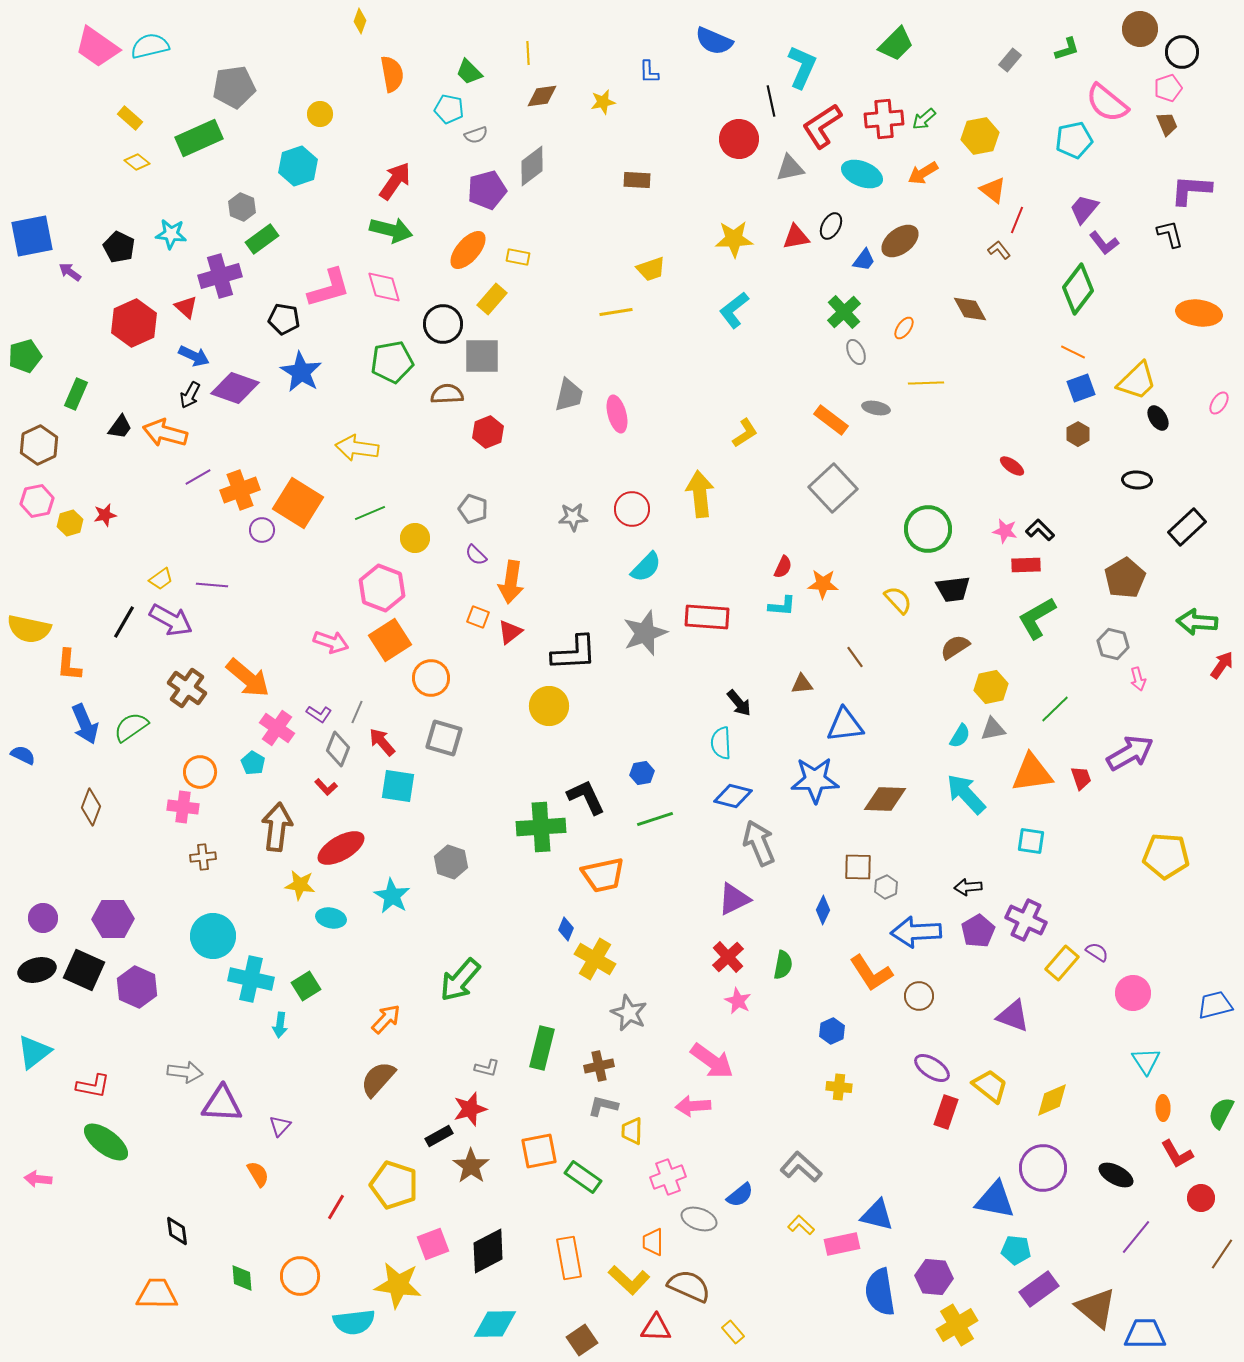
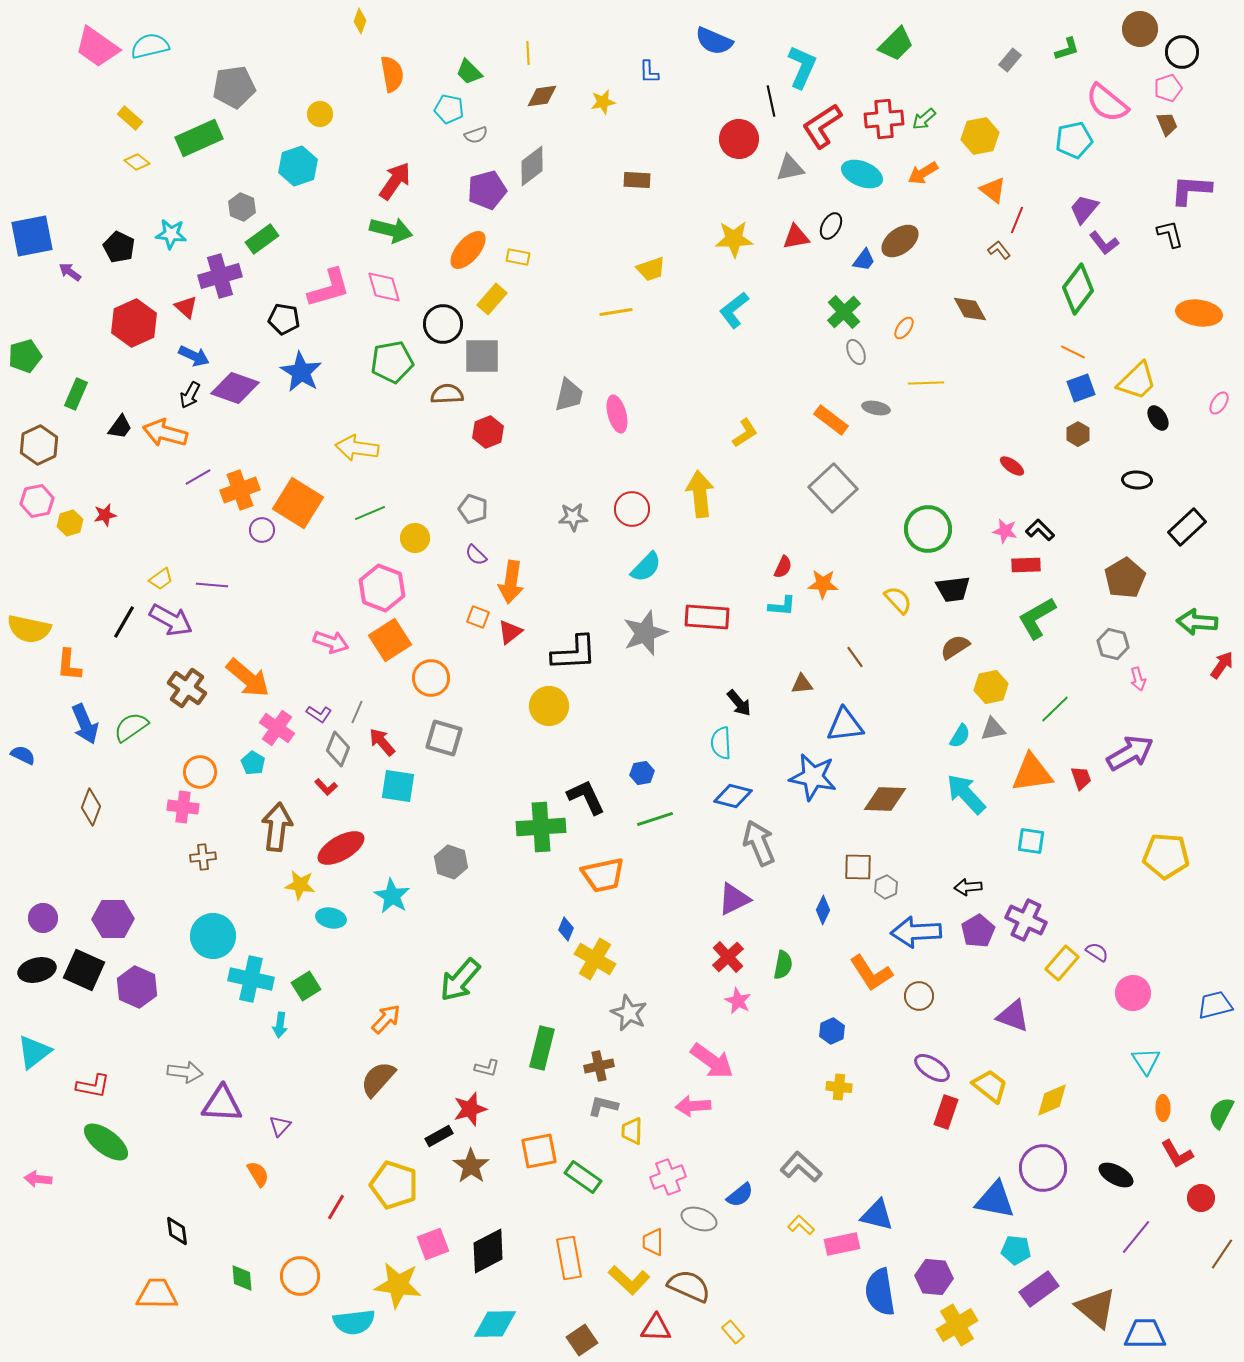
blue star at (815, 780): moved 2 px left, 3 px up; rotated 12 degrees clockwise
